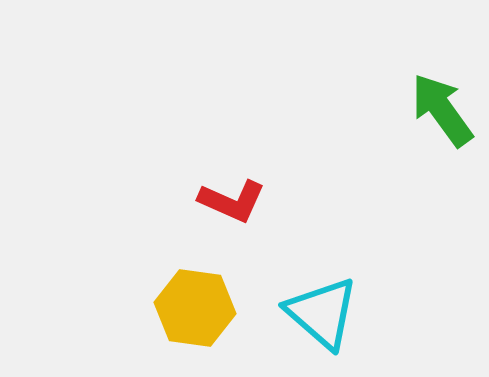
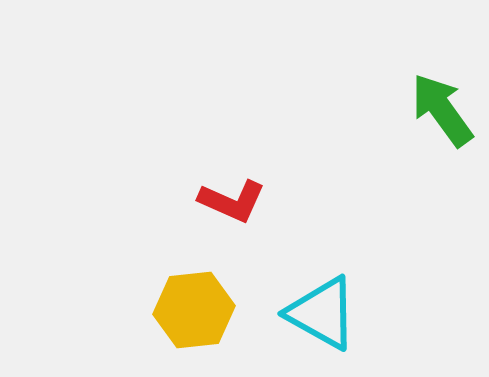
yellow hexagon: moved 1 px left, 2 px down; rotated 14 degrees counterclockwise
cyan triangle: rotated 12 degrees counterclockwise
